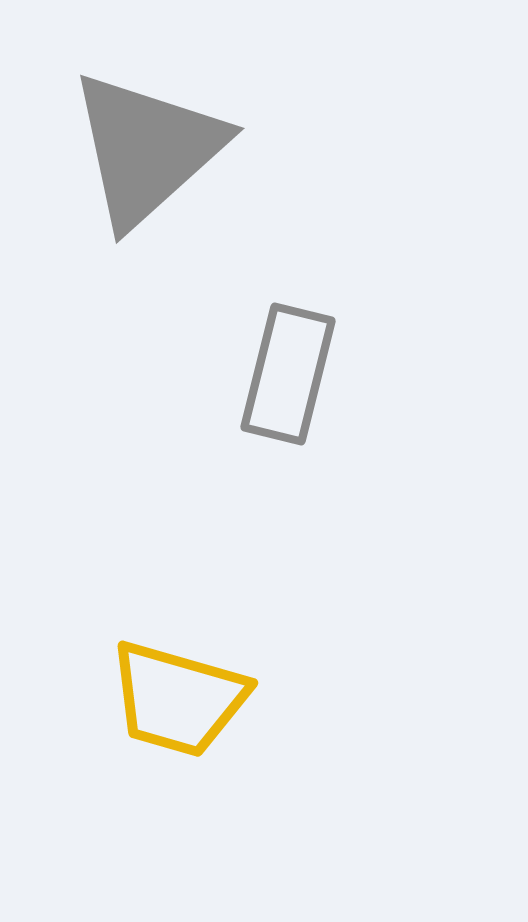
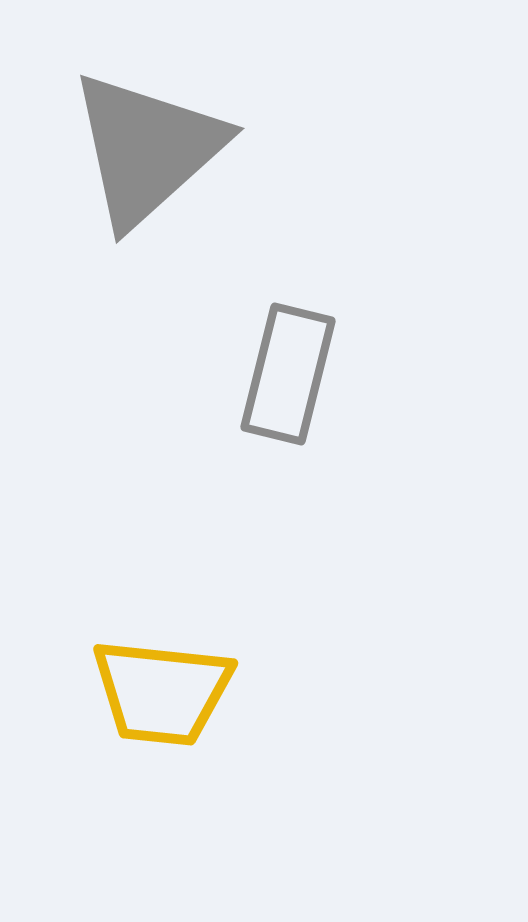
yellow trapezoid: moved 16 px left, 7 px up; rotated 10 degrees counterclockwise
